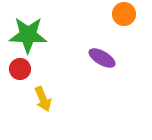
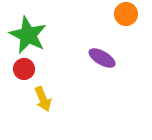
orange circle: moved 2 px right
green star: rotated 24 degrees clockwise
red circle: moved 4 px right
